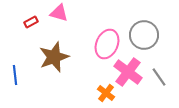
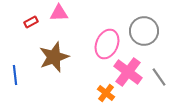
pink triangle: rotated 18 degrees counterclockwise
gray circle: moved 4 px up
